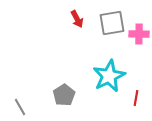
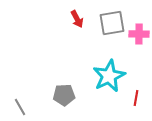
gray pentagon: rotated 30 degrees clockwise
